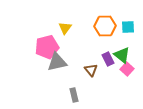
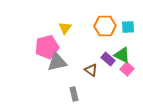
green triangle: rotated 12 degrees counterclockwise
purple rectangle: rotated 24 degrees counterclockwise
brown triangle: rotated 16 degrees counterclockwise
gray rectangle: moved 1 px up
